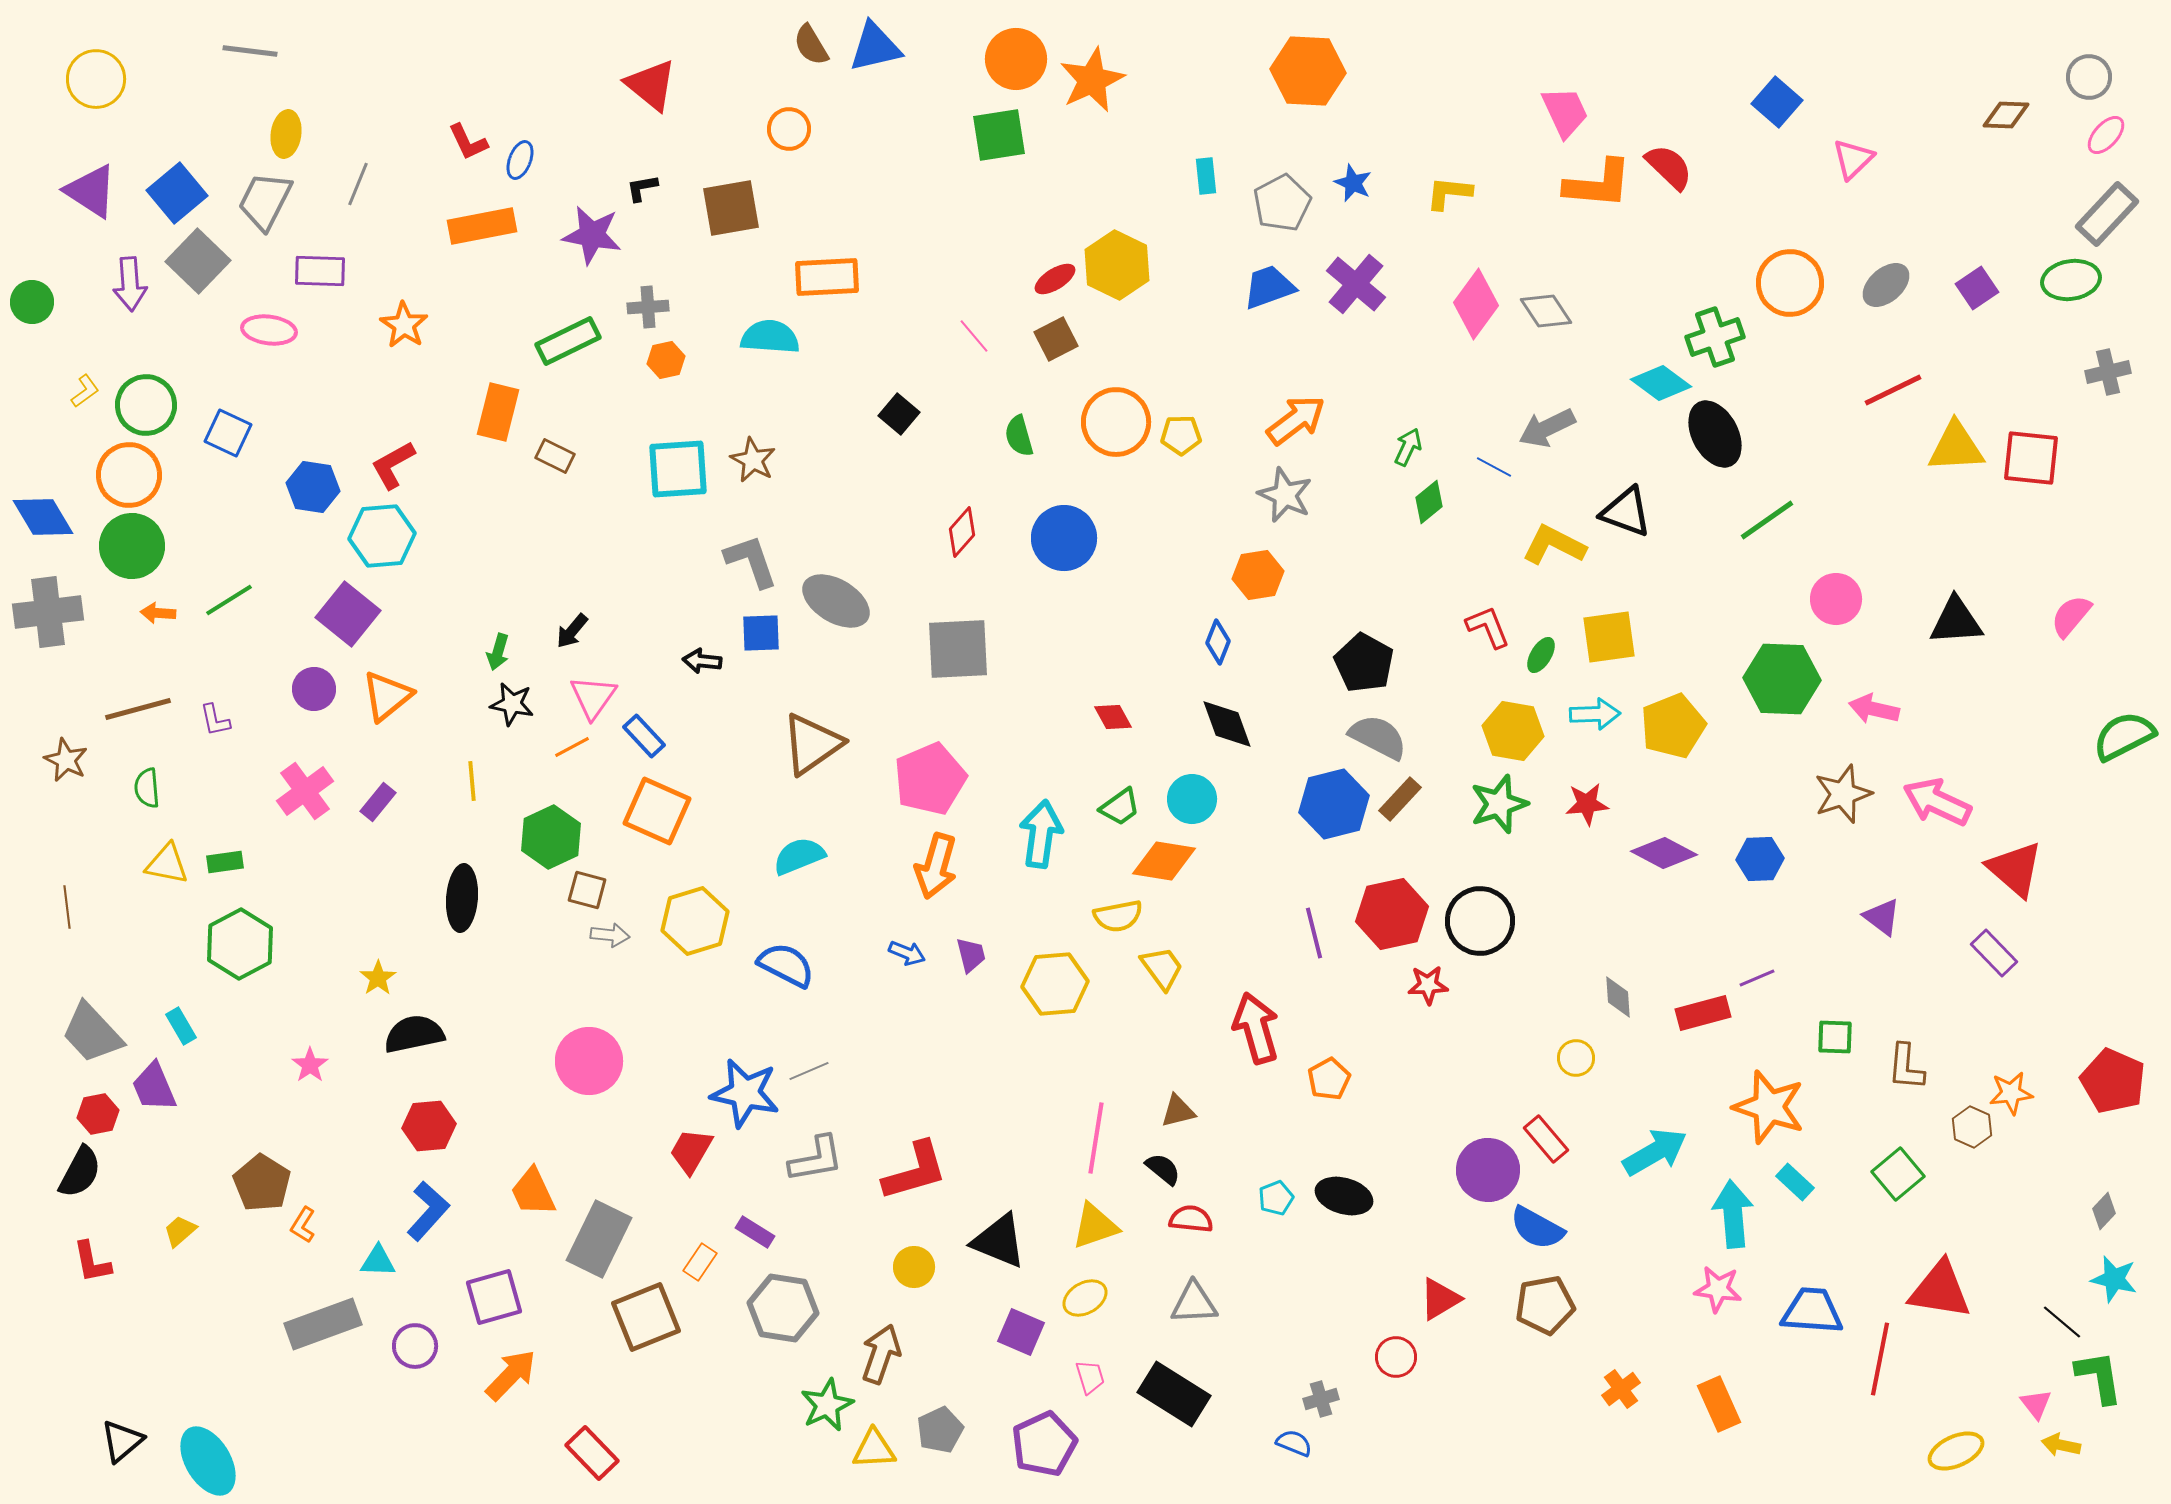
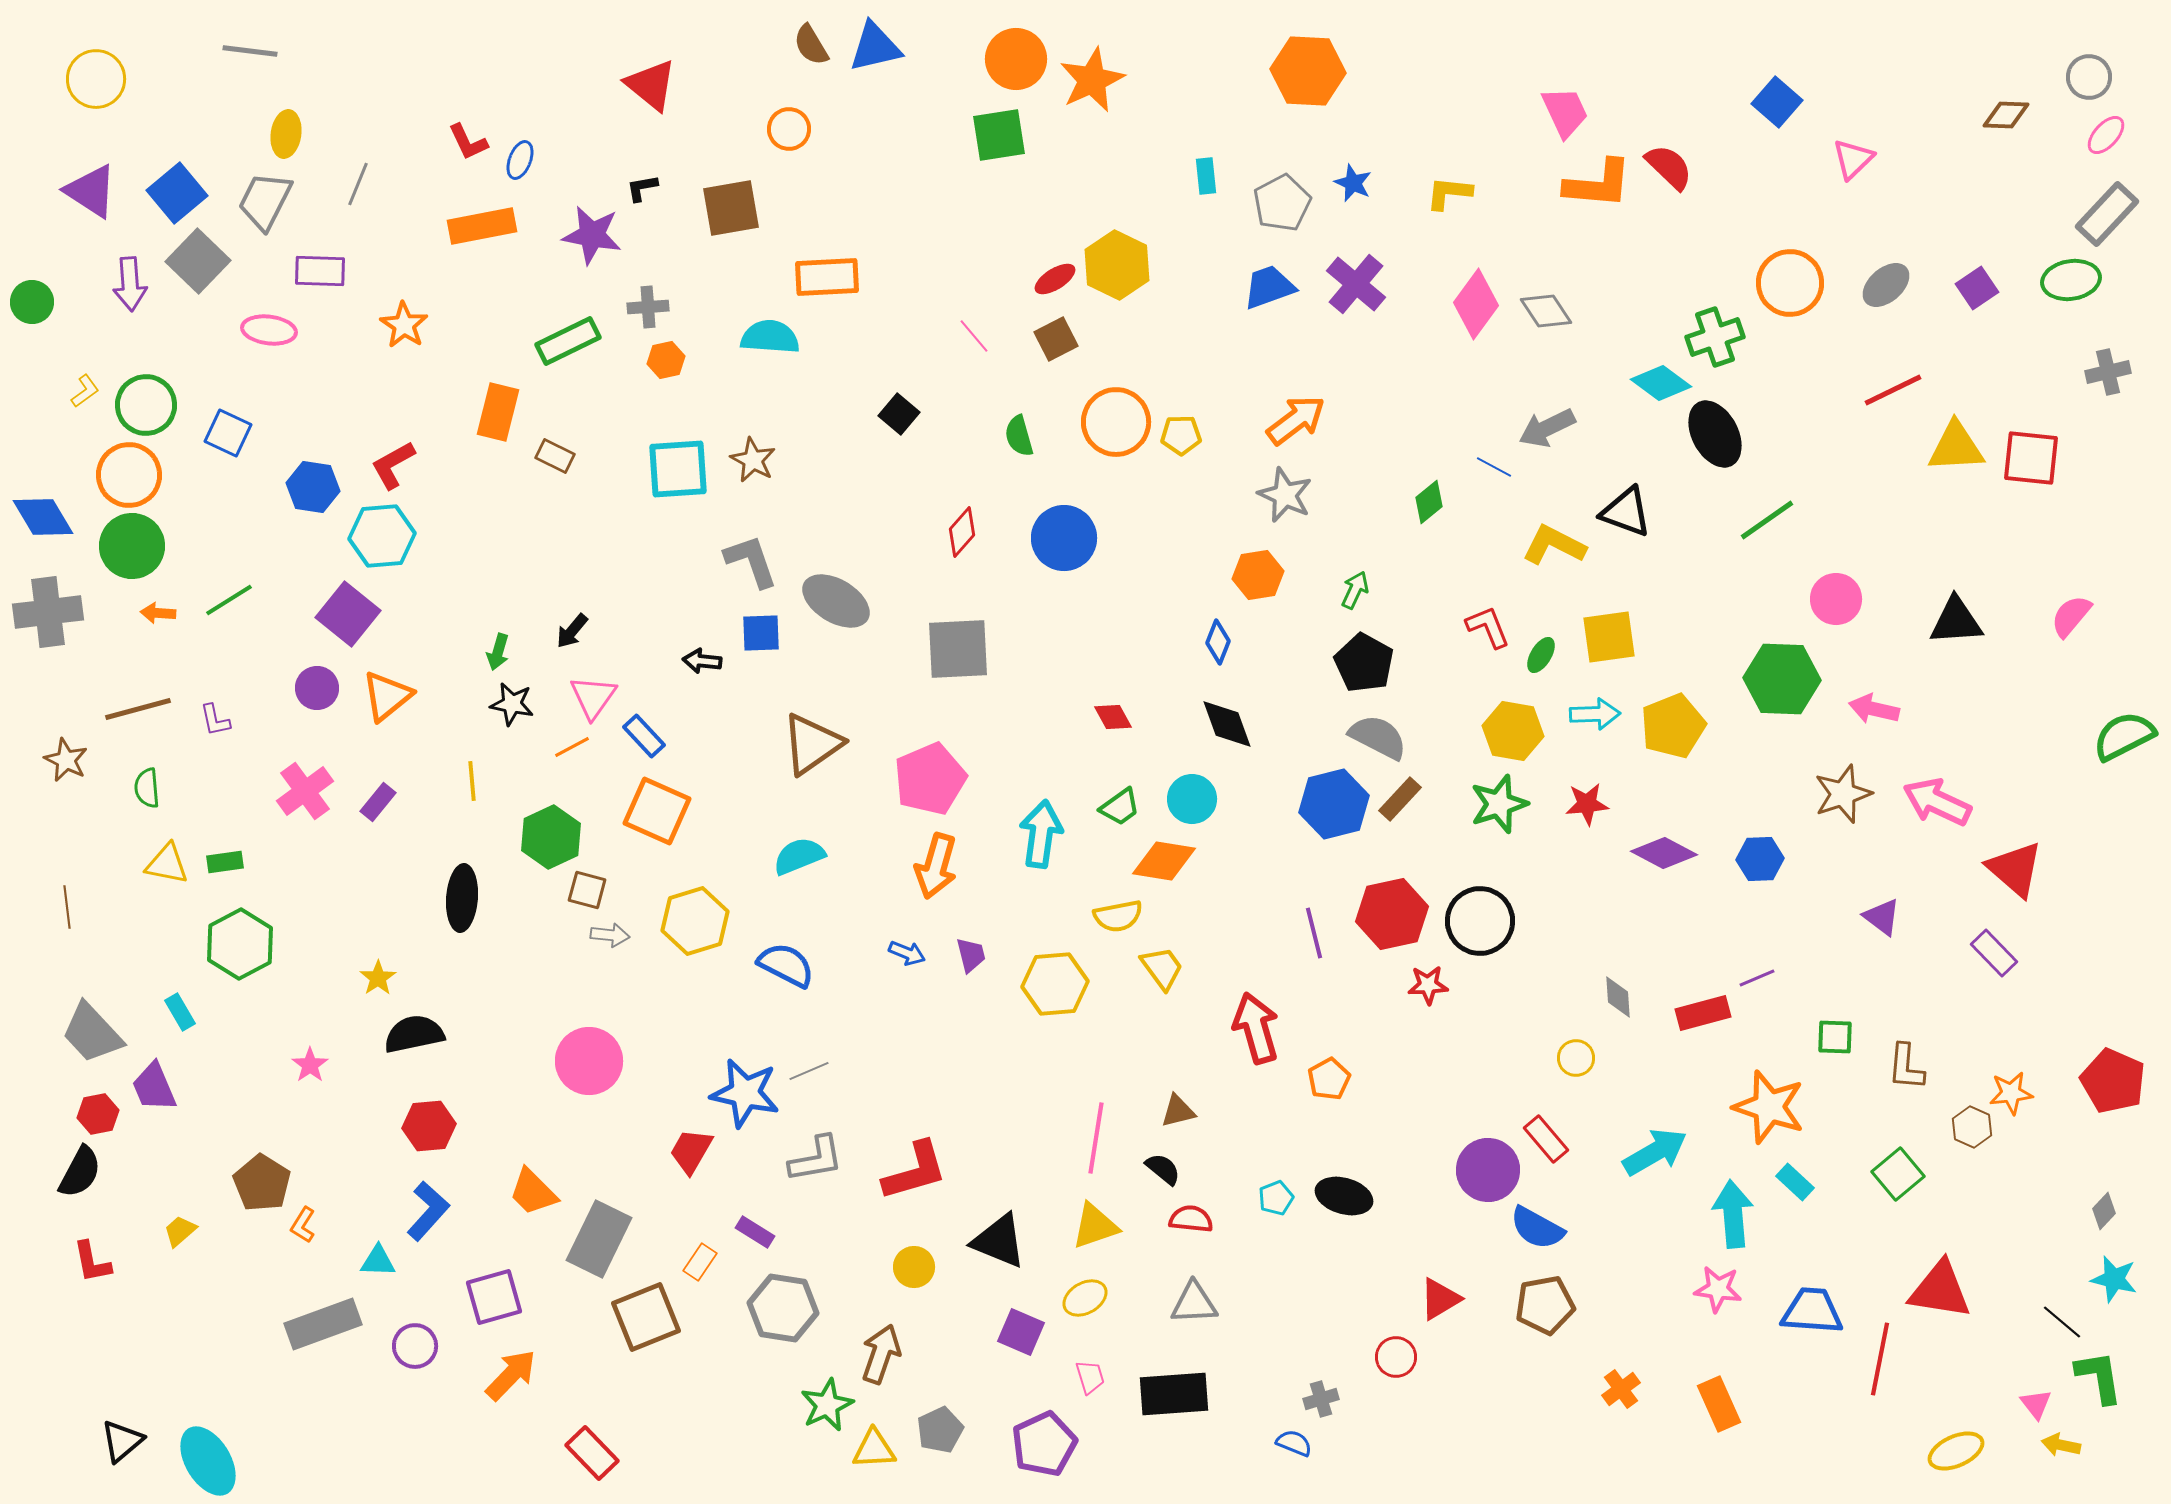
green arrow at (1408, 447): moved 53 px left, 143 px down
purple circle at (314, 689): moved 3 px right, 1 px up
cyan rectangle at (181, 1026): moved 1 px left, 14 px up
orange trapezoid at (533, 1192): rotated 20 degrees counterclockwise
black rectangle at (1174, 1394): rotated 36 degrees counterclockwise
